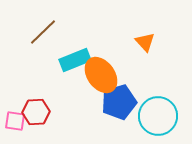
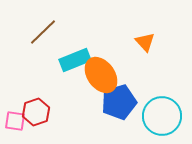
red hexagon: rotated 16 degrees counterclockwise
cyan circle: moved 4 px right
